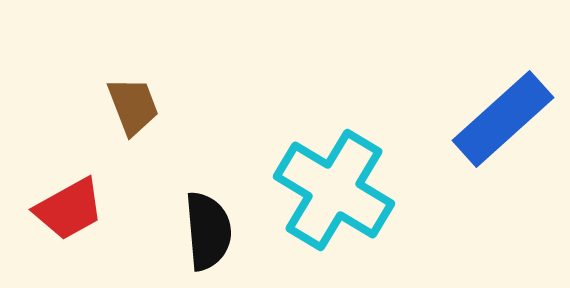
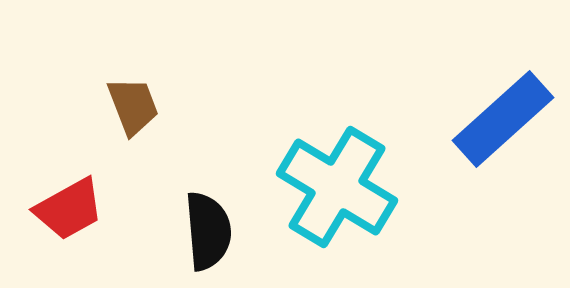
cyan cross: moved 3 px right, 3 px up
